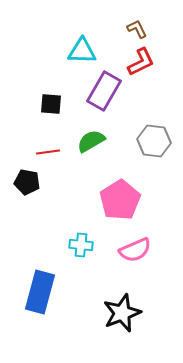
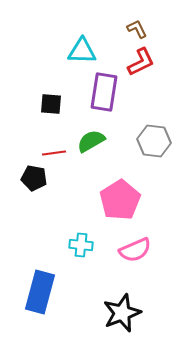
purple rectangle: moved 1 px down; rotated 21 degrees counterclockwise
red line: moved 6 px right, 1 px down
black pentagon: moved 7 px right, 4 px up
